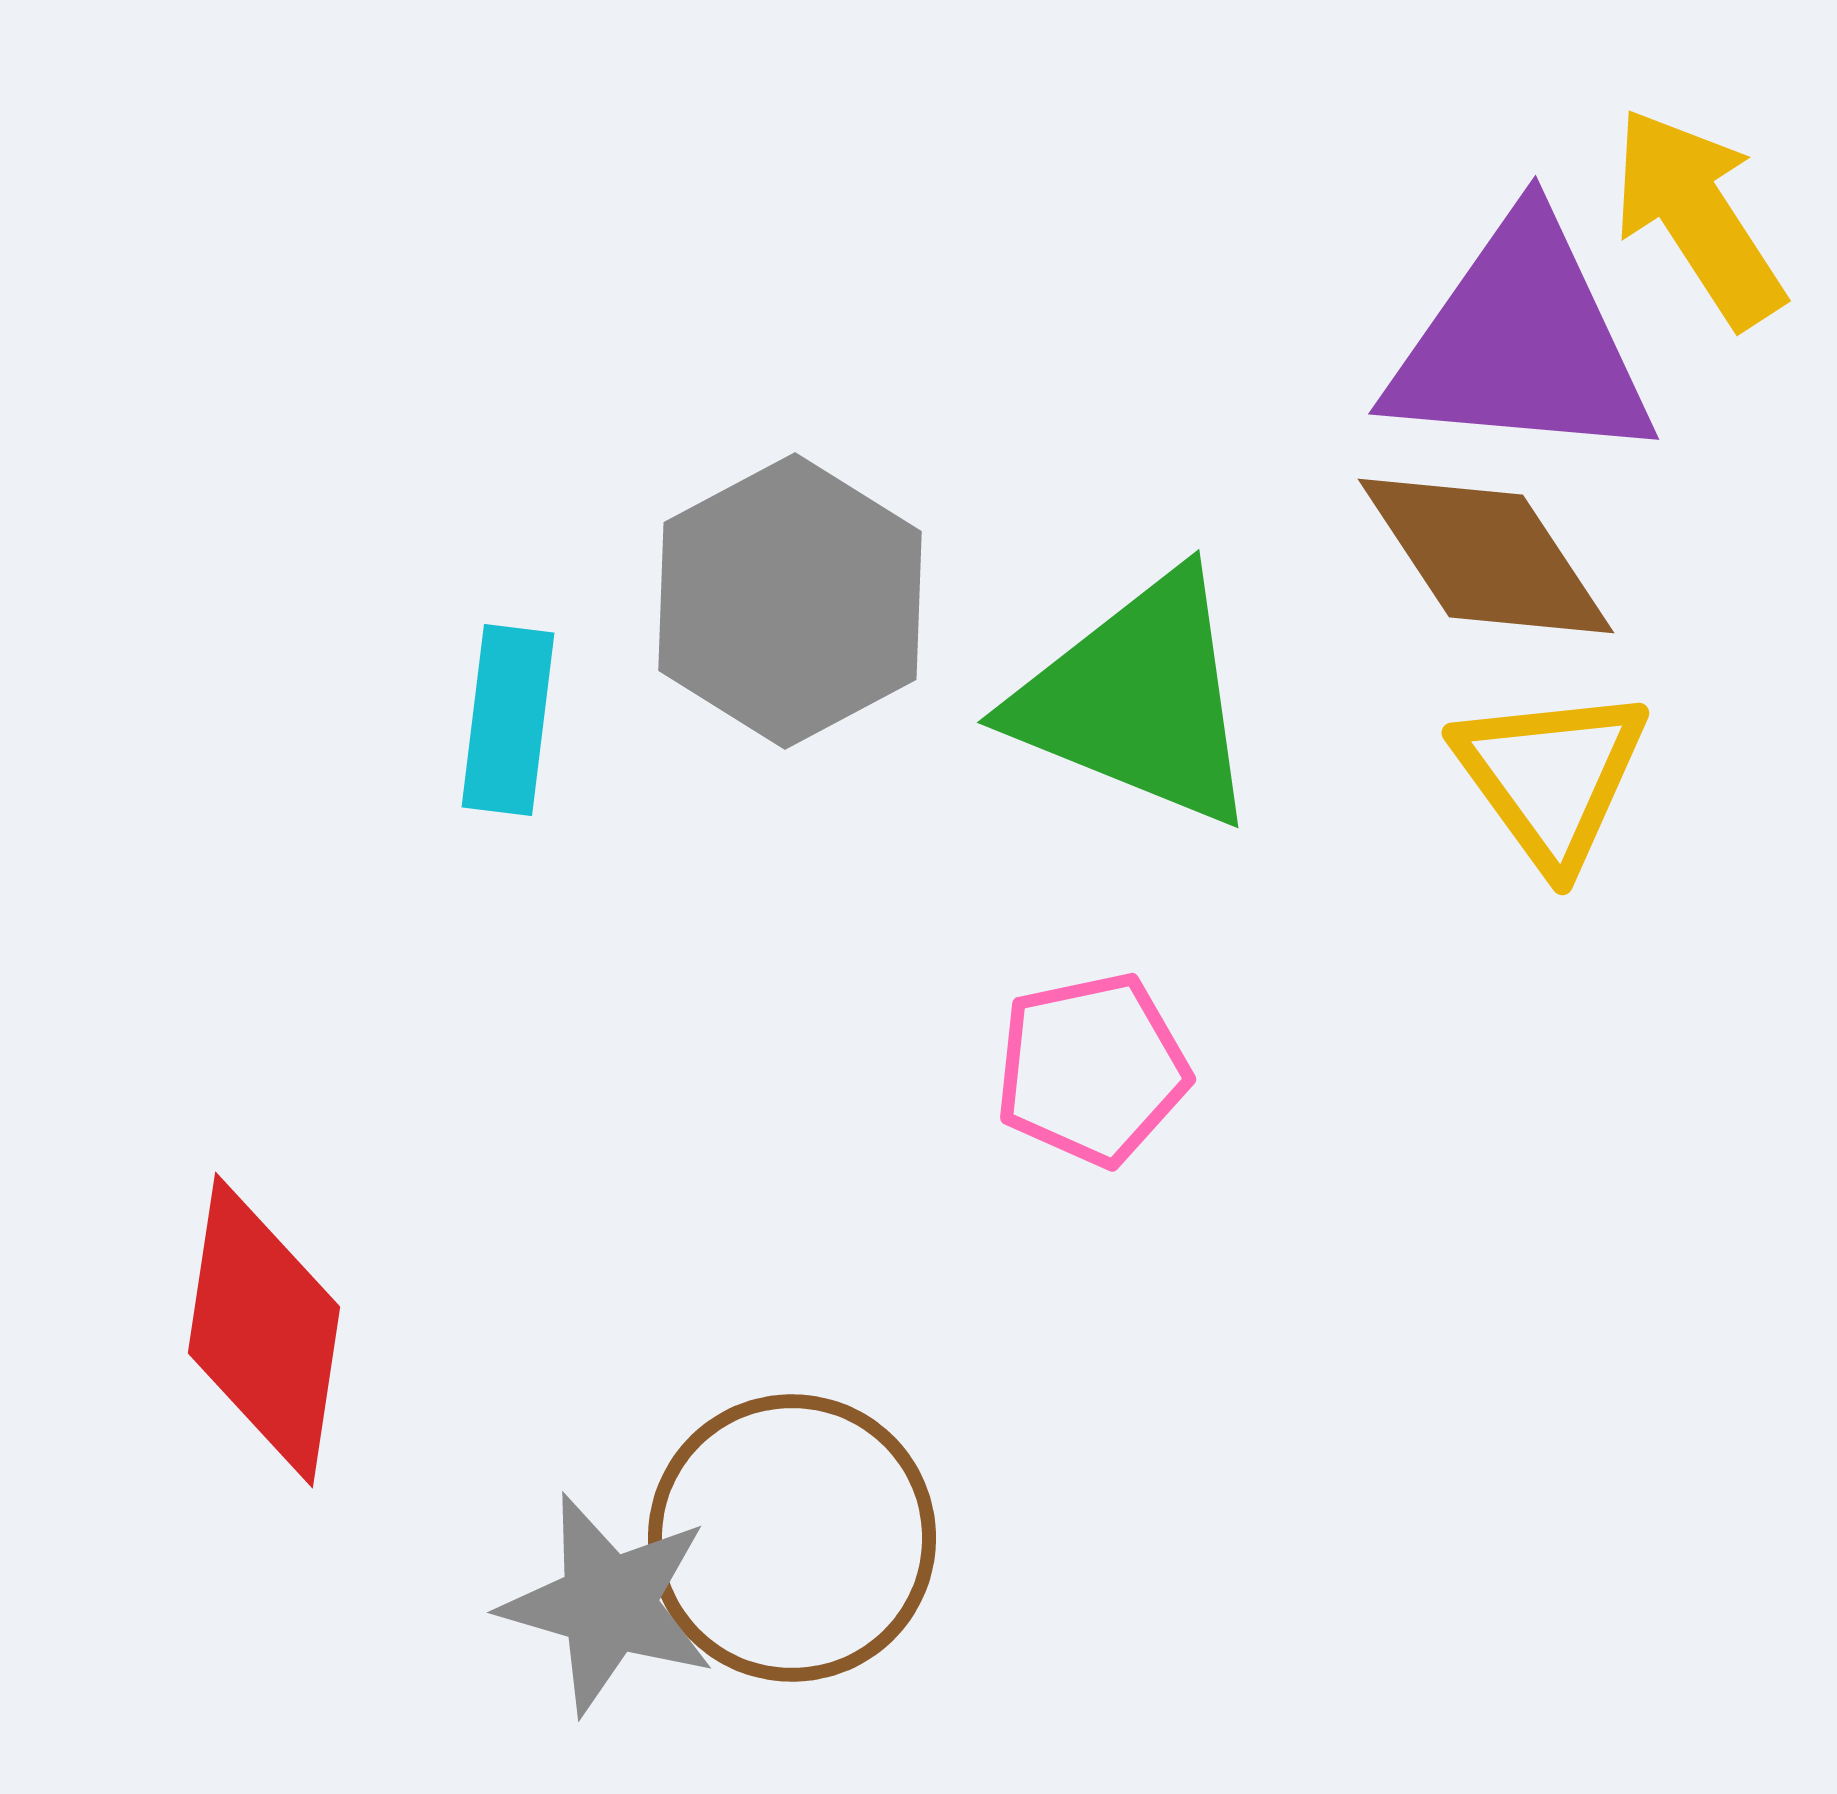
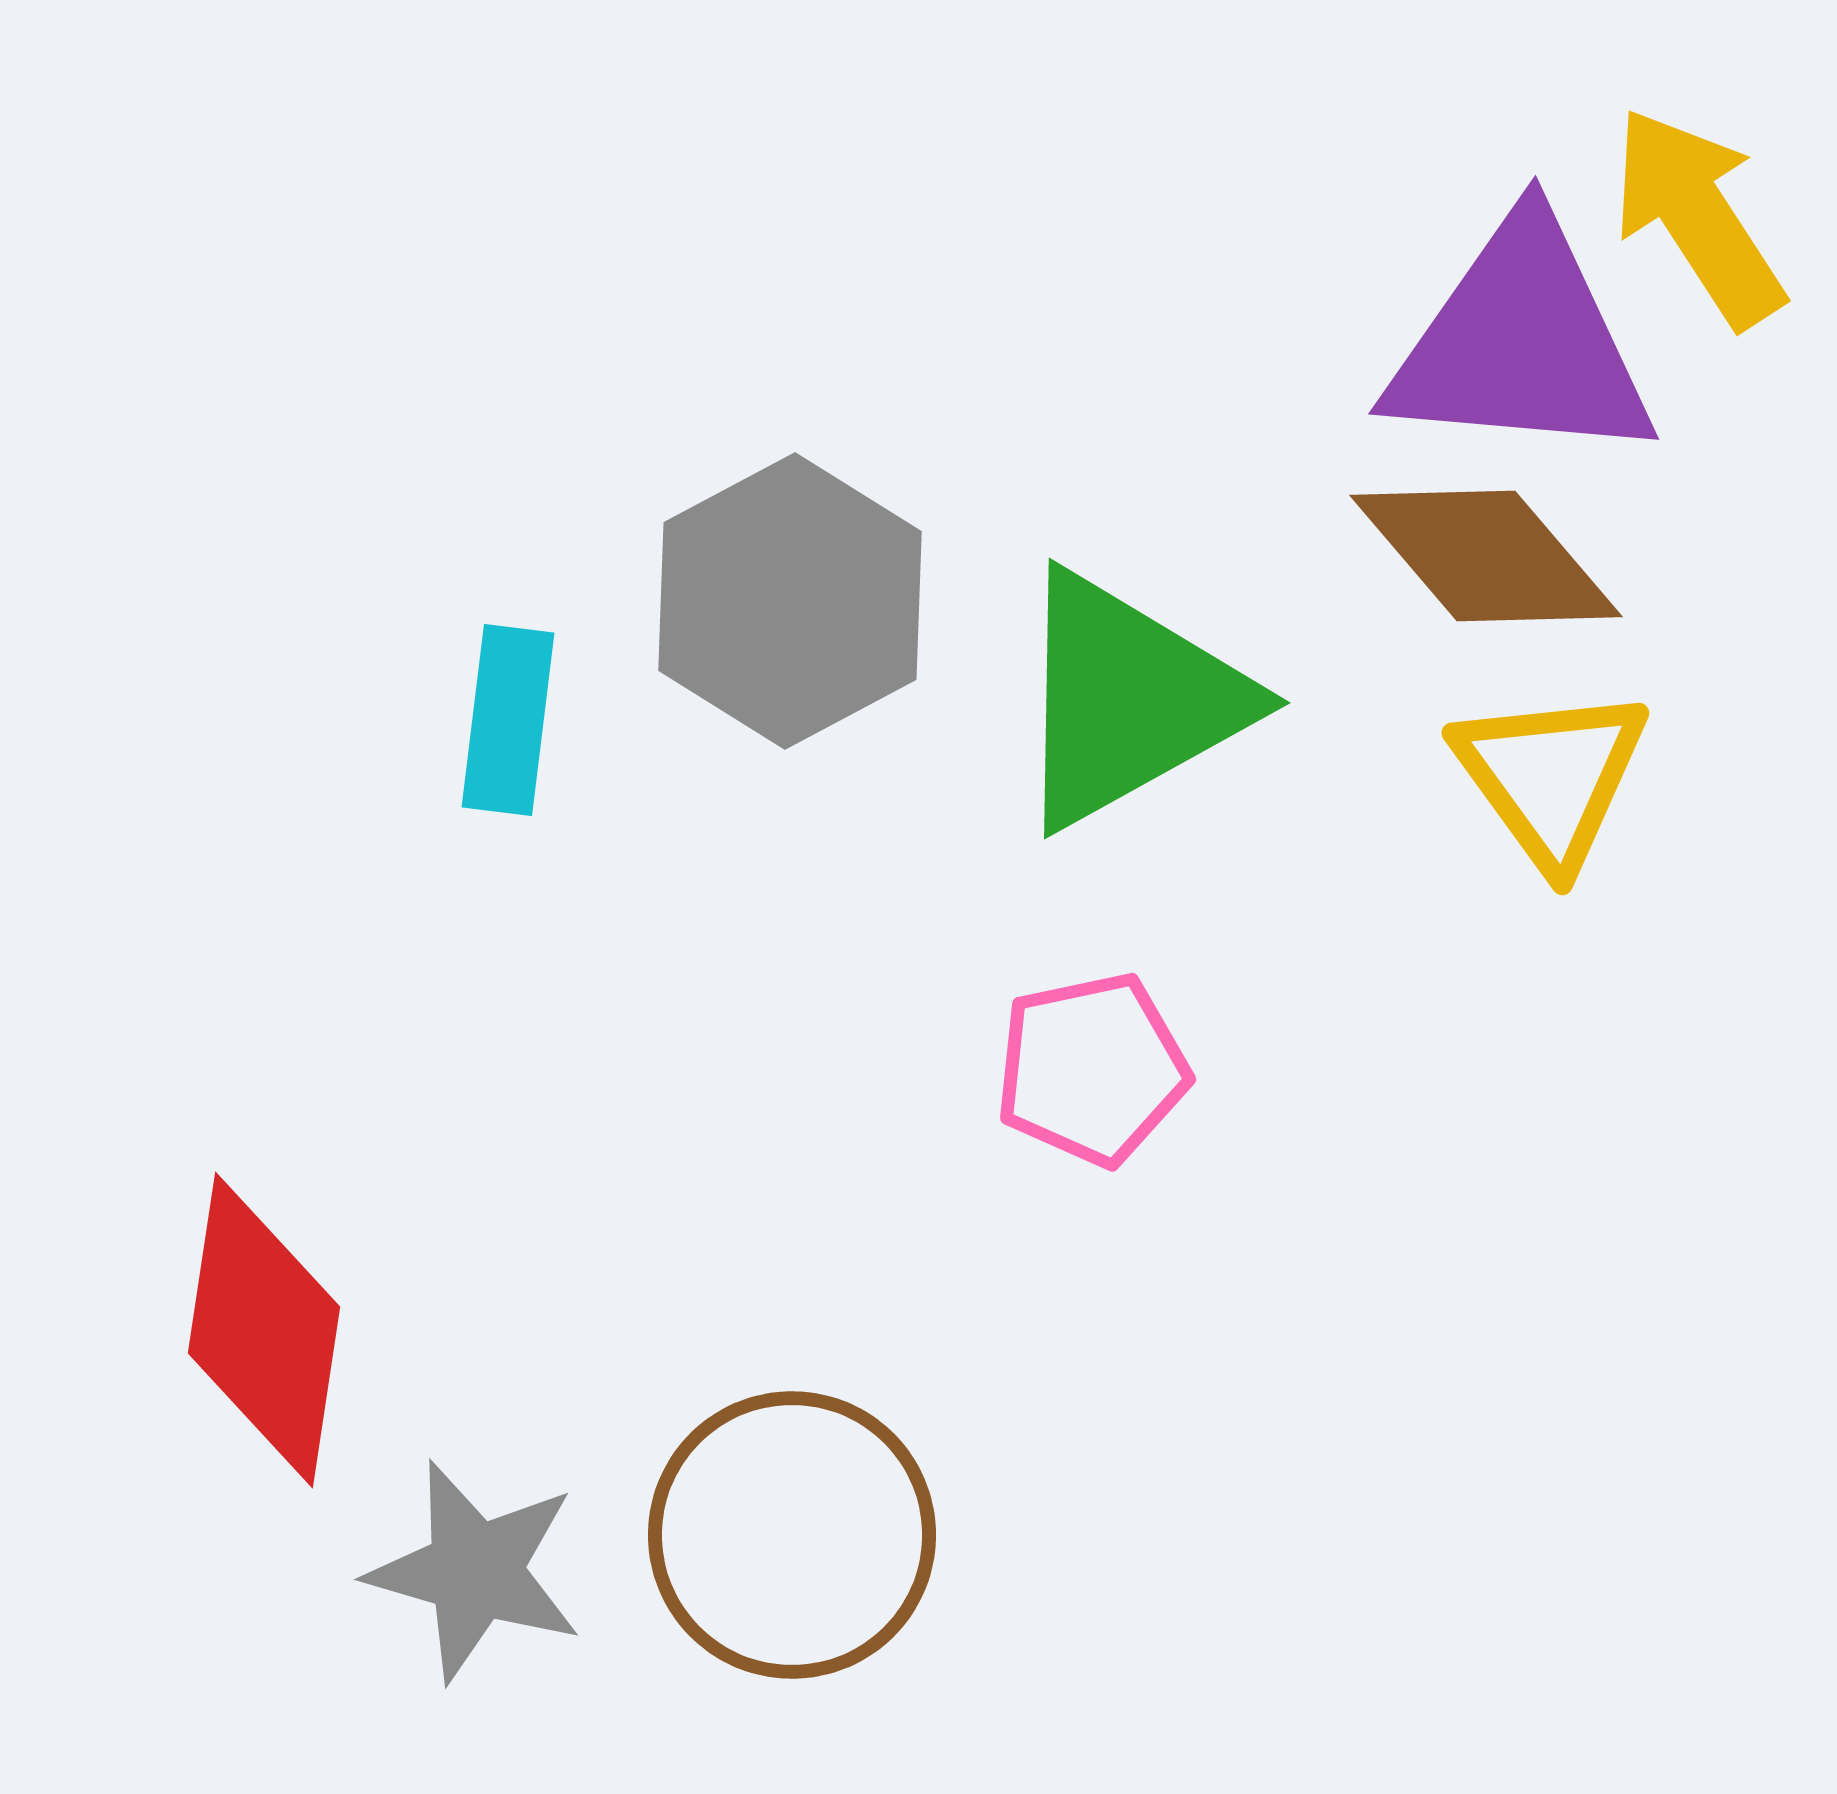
brown diamond: rotated 7 degrees counterclockwise
green triangle: moved 10 px left; rotated 51 degrees counterclockwise
brown circle: moved 3 px up
gray star: moved 133 px left, 33 px up
